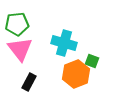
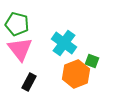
green pentagon: rotated 20 degrees clockwise
cyan cross: rotated 20 degrees clockwise
